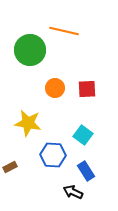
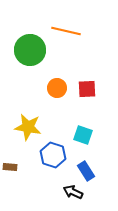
orange line: moved 2 px right
orange circle: moved 2 px right
yellow star: moved 4 px down
cyan square: rotated 18 degrees counterclockwise
blue hexagon: rotated 15 degrees clockwise
brown rectangle: rotated 32 degrees clockwise
